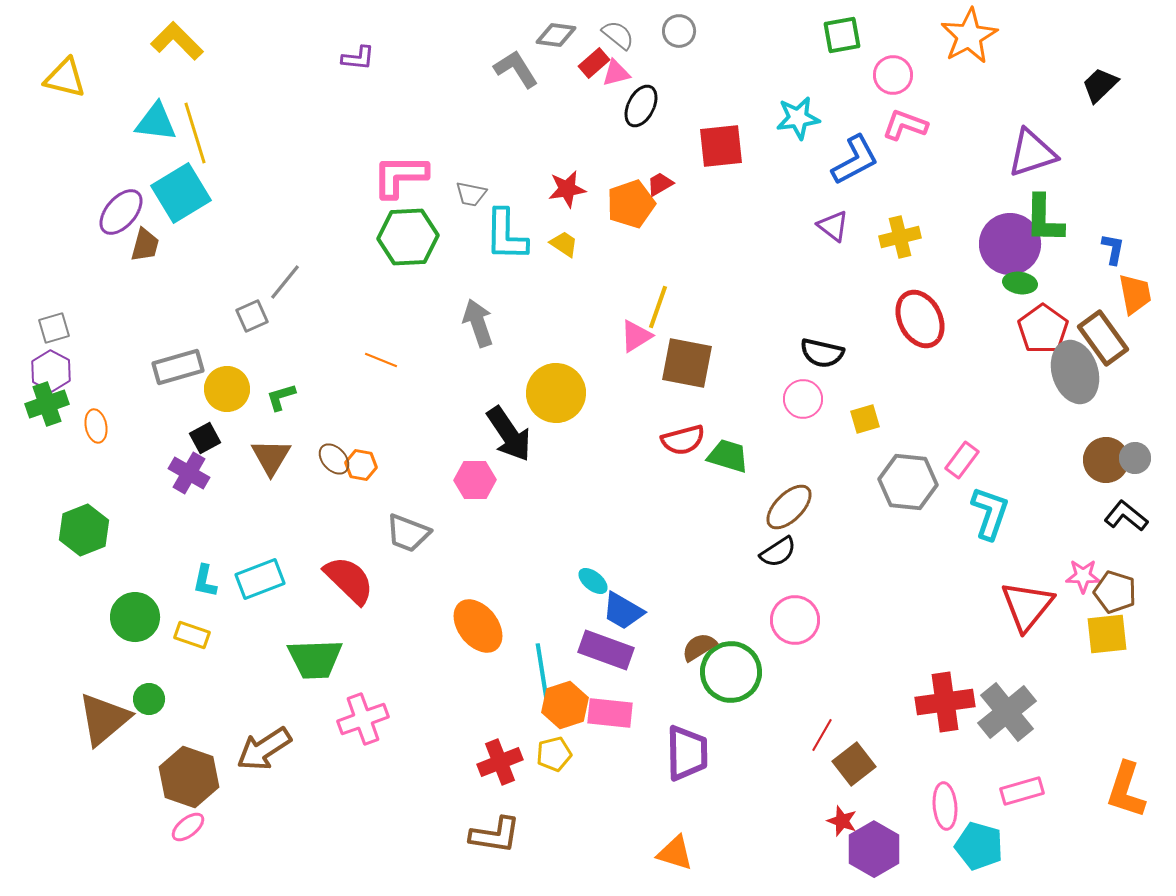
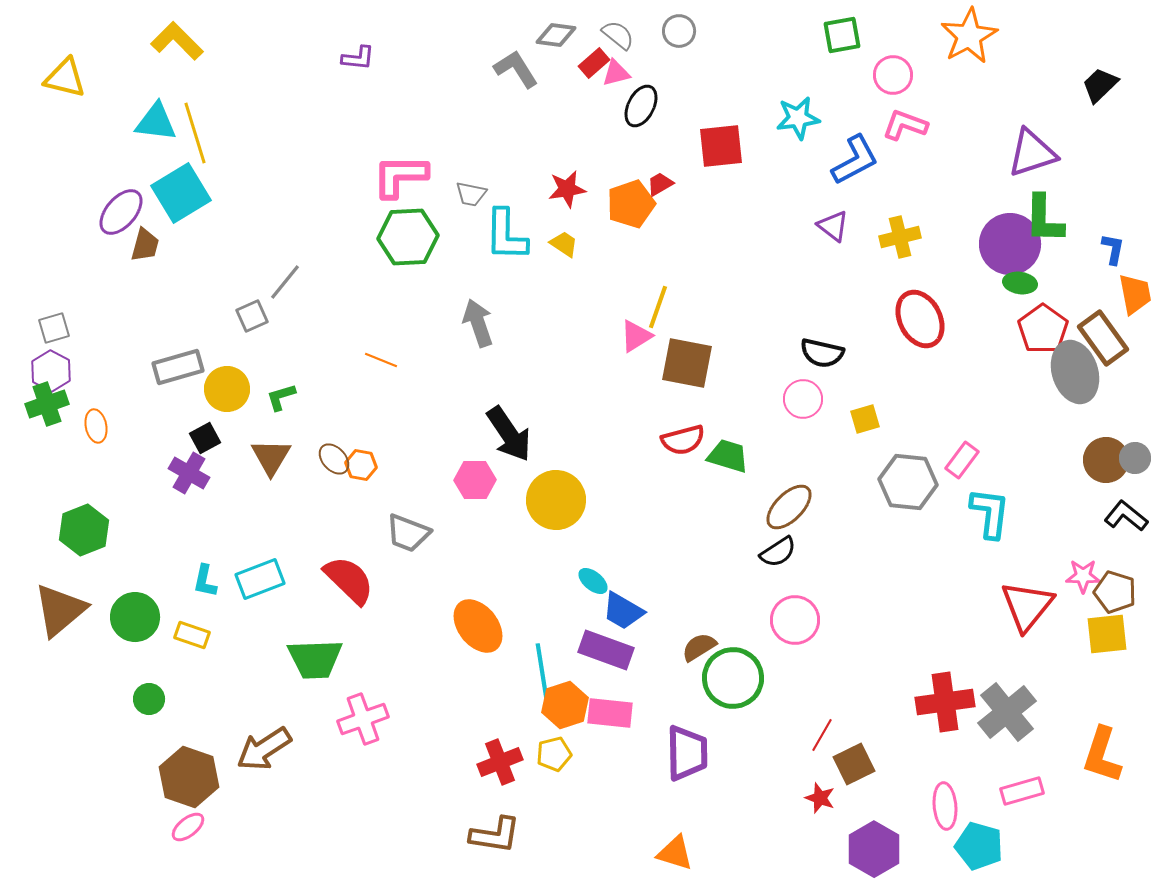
yellow circle at (556, 393): moved 107 px down
cyan L-shape at (990, 513): rotated 12 degrees counterclockwise
green circle at (731, 672): moved 2 px right, 6 px down
brown triangle at (104, 719): moved 44 px left, 109 px up
brown square at (854, 764): rotated 12 degrees clockwise
orange L-shape at (1126, 790): moved 24 px left, 35 px up
red star at (842, 821): moved 22 px left, 23 px up
